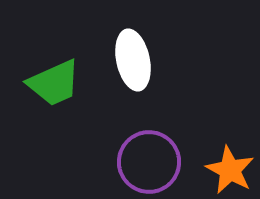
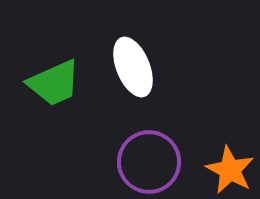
white ellipse: moved 7 px down; rotated 10 degrees counterclockwise
